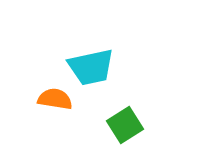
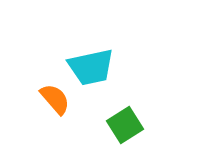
orange semicircle: rotated 40 degrees clockwise
